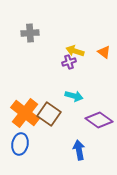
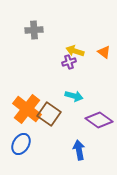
gray cross: moved 4 px right, 3 px up
orange cross: moved 2 px right, 4 px up
blue ellipse: moved 1 px right; rotated 20 degrees clockwise
